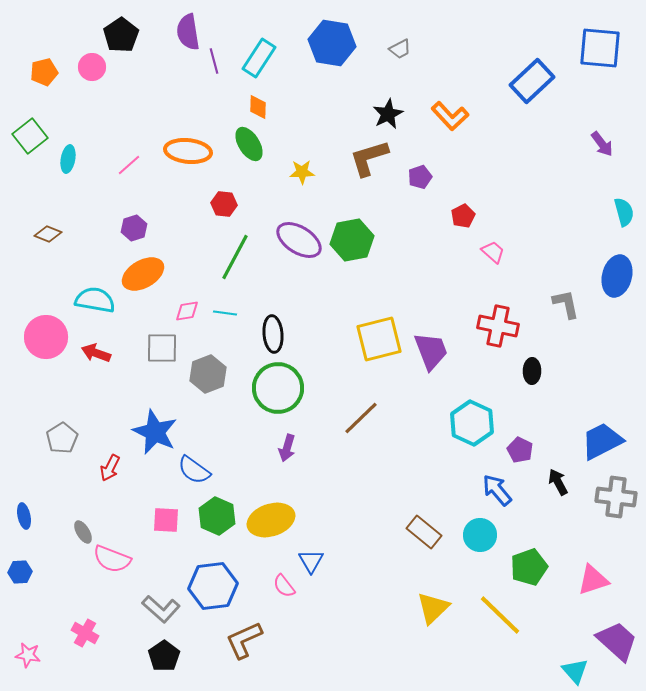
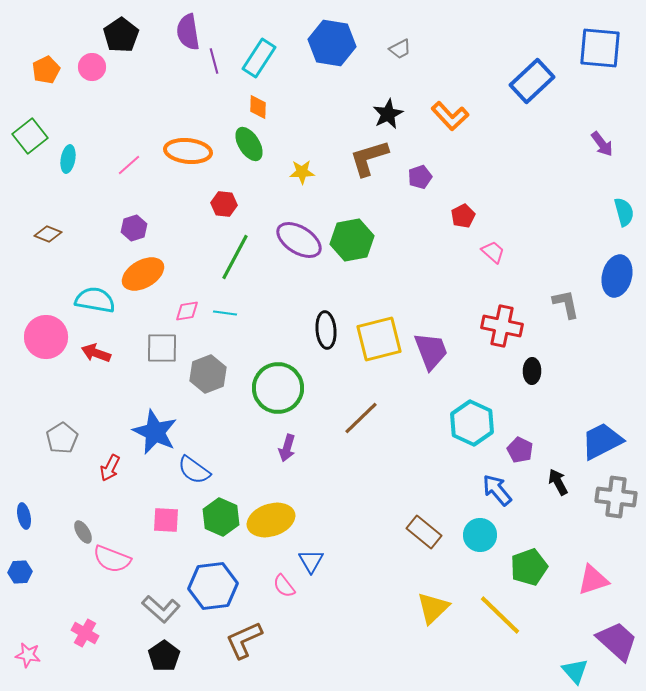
orange pentagon at (44, 72): moved 2 px right, 2 px up; rotated 12 degrees counterclockwise
red cross at (498, 326): moved 4 px right
black ellipse at (273, 334): moved 53 px right, 4 px up
green hexagon at (217, 516): moved 4 px right, 1 px down
